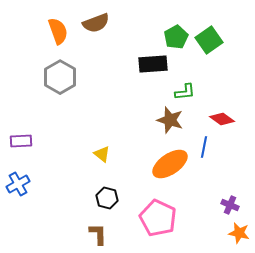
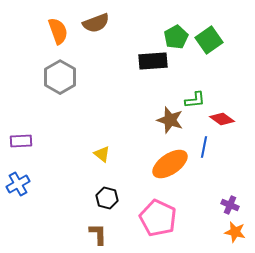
black rectangle: moved 3 px up
green L-shape: moved 10 px right, 8 px down
orange star: moved 4 px left, 1 px up
